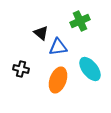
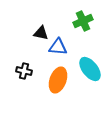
green cross: moved 3 px right
black triangle: rotated 28 degrees counterclockwise
blue triangle: rotated 12 degrees clockwise
black cross: moved 3 px right, 2 px down
